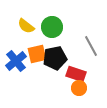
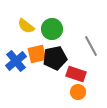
green circle: moved 2 px down
orange circle: moved 1 px left, 4 px down
